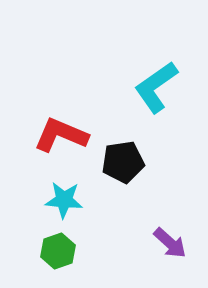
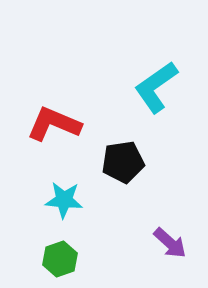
red L-shape: moved 7 px left, 11 px up
green hexagon: moved 2 px right, 8 px down
